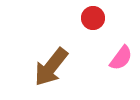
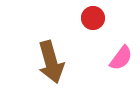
brown arrow: moved 5 px up; rotated 54 degrees counterclockwise
